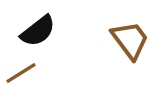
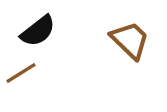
brown trapezoid: rotated 9 degrees counterclockwise
